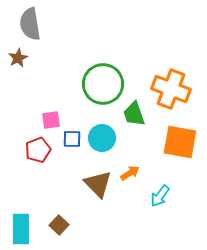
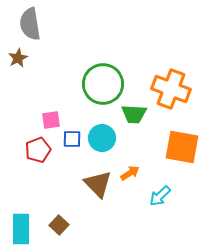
green trapezoid: rotated 68 degrees counterclockwise
orange square: moved 2 px right, 5 px down
cyan arrow: rotated 10 degrees clockwise
